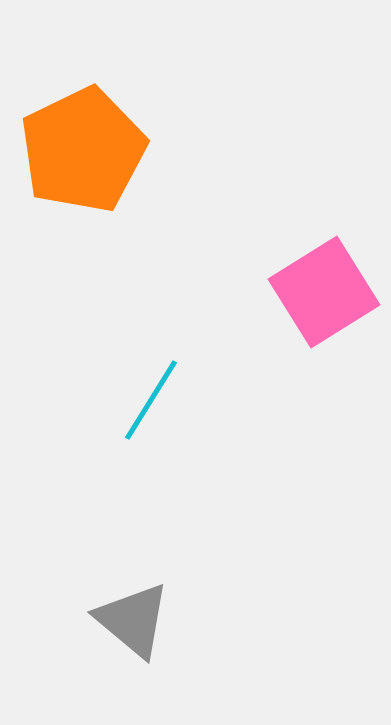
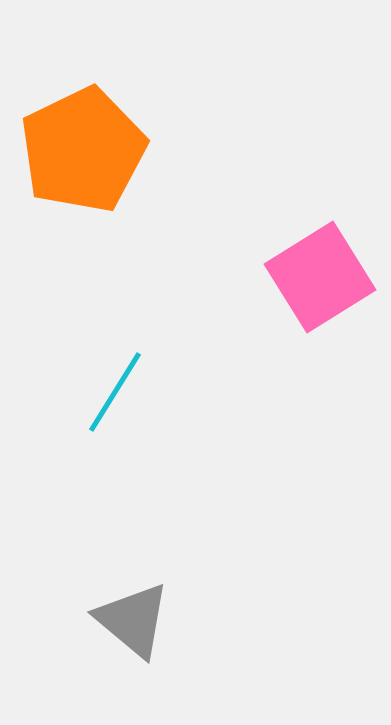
pink square: moved 4 px left, 15 px up
cyan line: moved 36 px left, 8 px up
